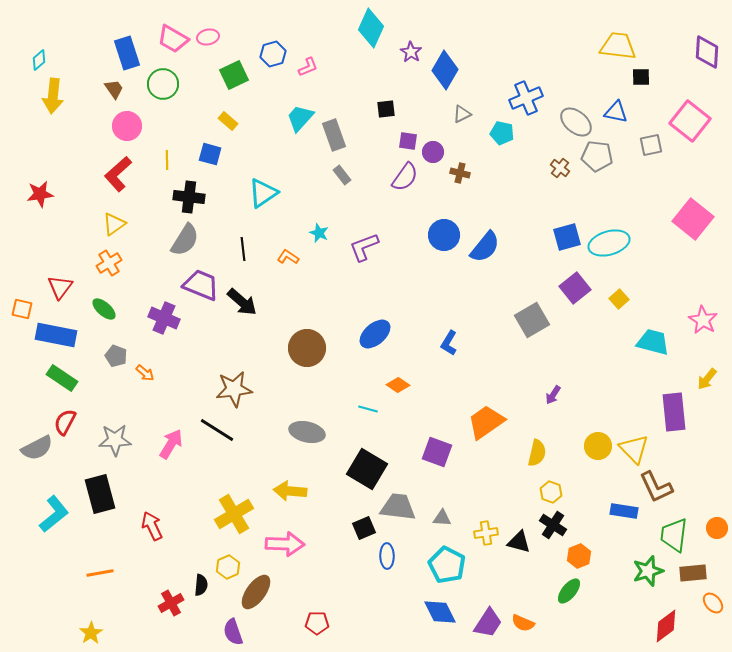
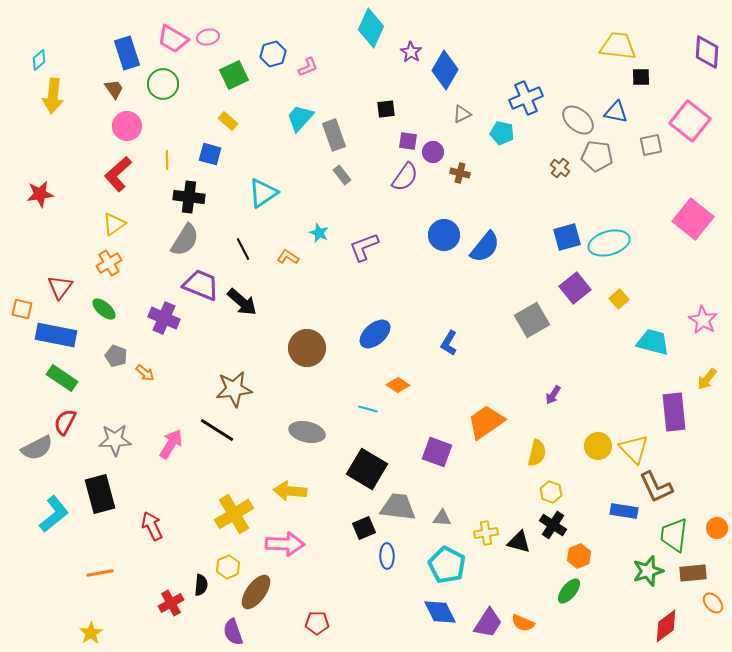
gray ellipse at (576, 122): moved 2 px right, 2 px up
black line at (243, 249): rotated 20 degrees counterclockwise
